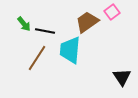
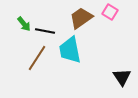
pink square: moved 2 px left; rotated 21 degrees counterclockwise
brown trapezoid: moved 6 px left, 4 px up
cyan trapezoid: rotated 16 degrees counterclockwise
